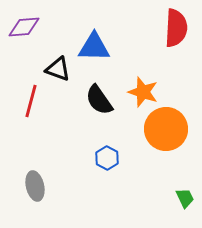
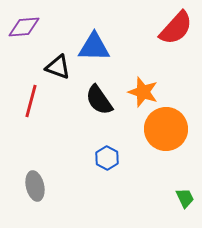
red semicircle: rotated 39 degrees clockwise
black triangle: moved 2 px up
